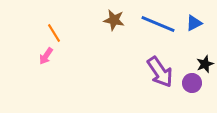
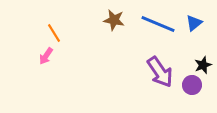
blue triangle: rotated 12 degrees counterclockwise
black star: moved 2 px left, 1 px down
purple circle: moved 2 px down
